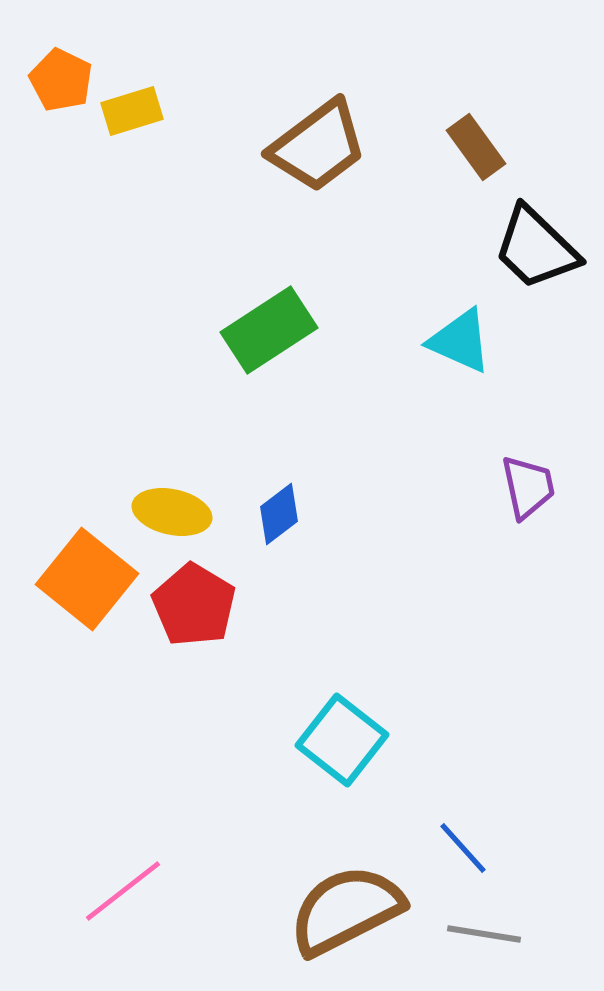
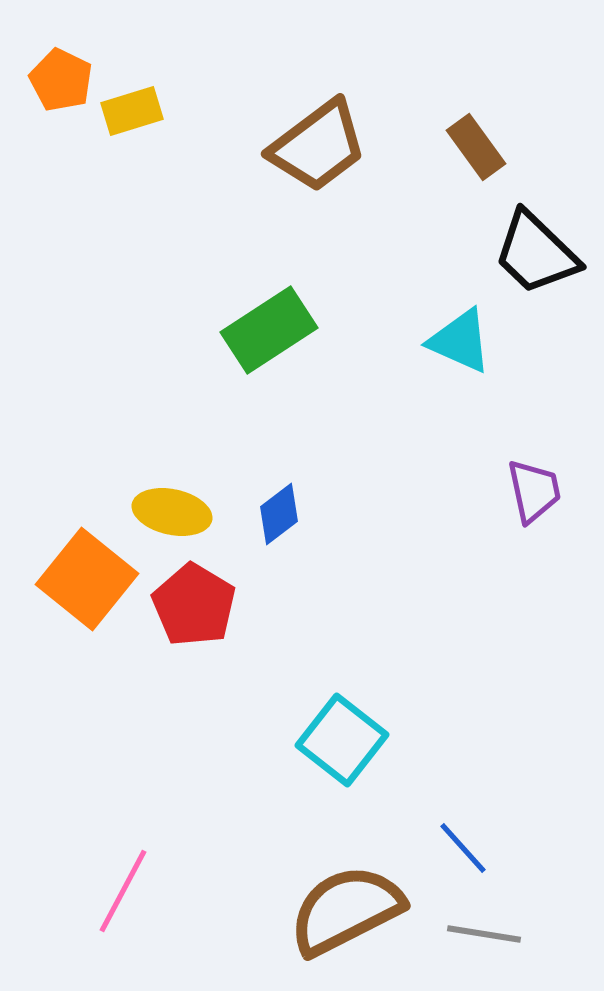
black trapezoid: moved 5 px down
purple trapezoid: moved 6 px right, 4 px down
pink line: rotated 24 degrees counterclockwise
